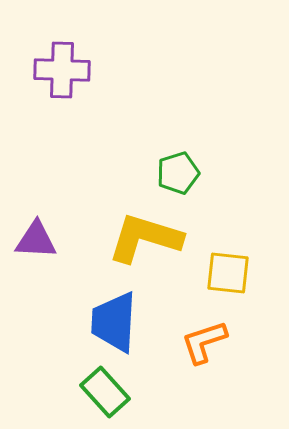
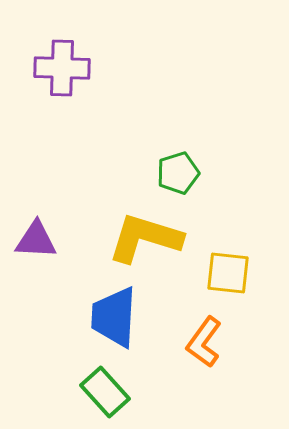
purple cross: moved 2 px up
blue trapezoid: moved 5 px up
orange L-shape: rotated 36 degrees counterclockwise
